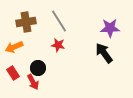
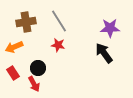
red arrow: moved 1 px right, 2 px down
